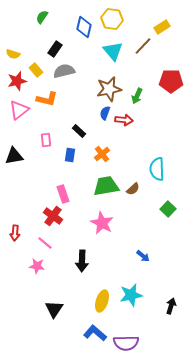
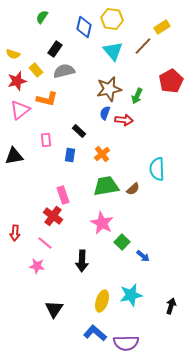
red pentagon at (171, 81): rotated 30 degrees counterclockwise
pink triangle at (19, 110): moved 1 px right
pink rectangle at (63, 194): moved 1 px down
green square at (168, 209): moved 46 px left, 33 px down
